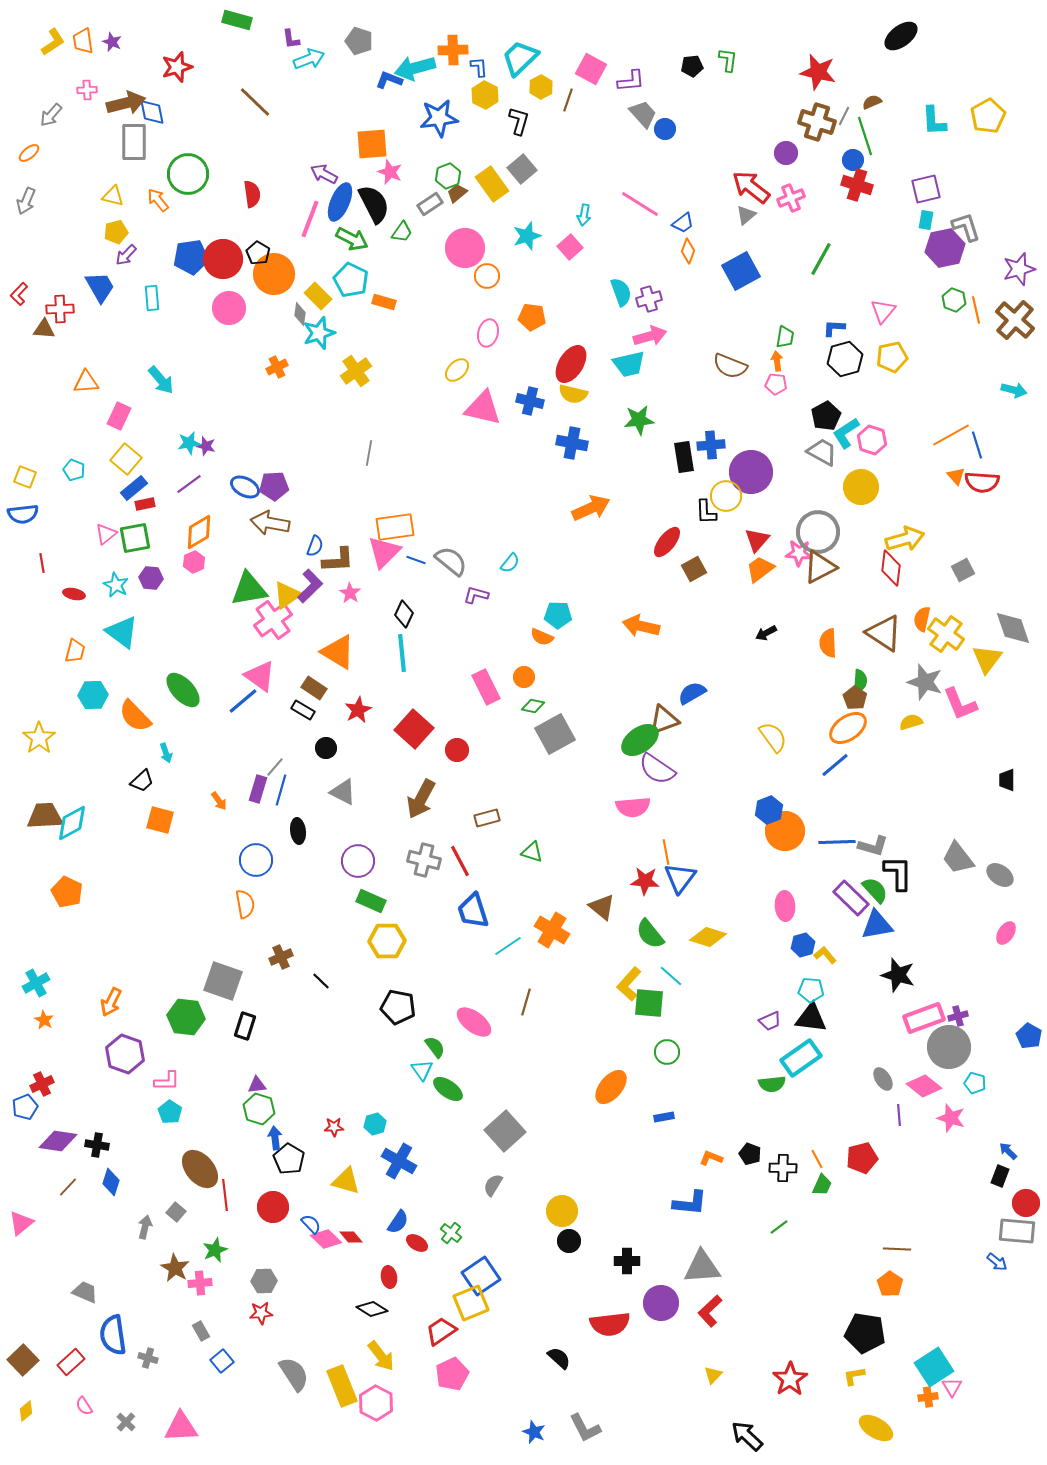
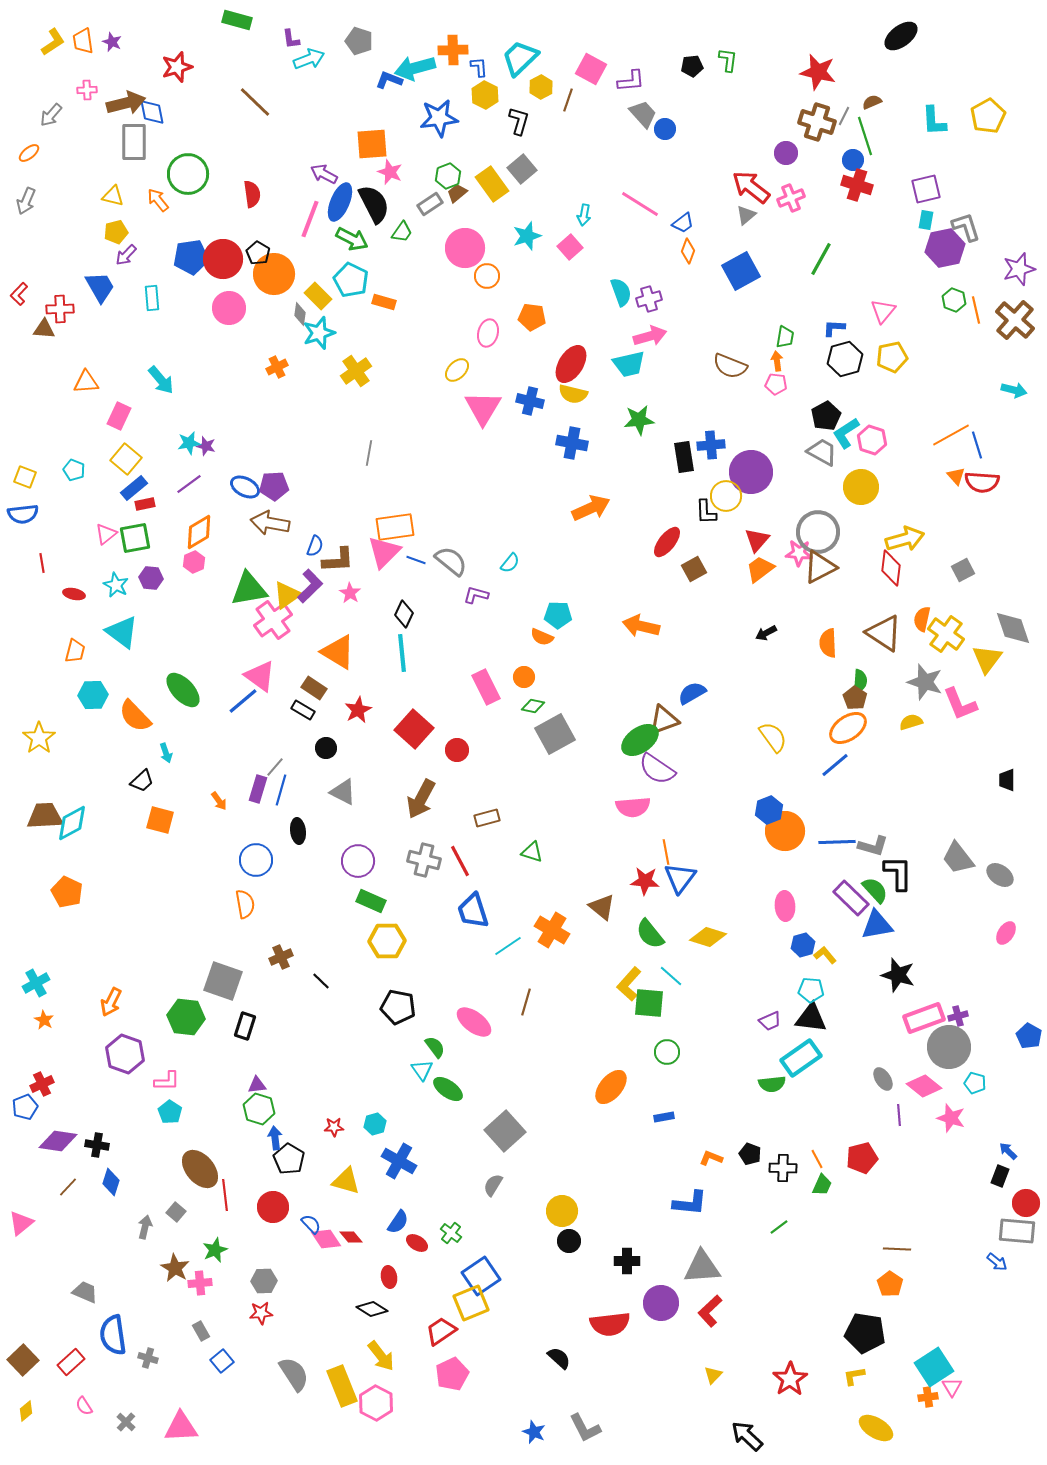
pink triangle at (483, 408): rotated 48 degrees clockwise
pink diamond at (326, 1239): rotated 12 degrees clockwise
